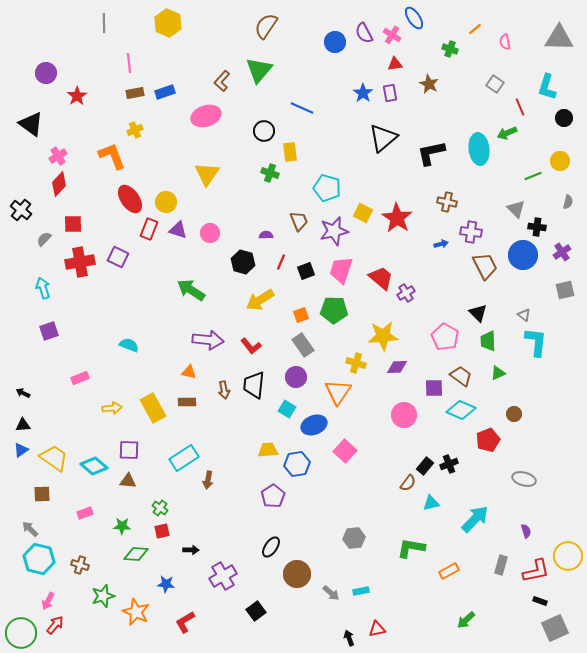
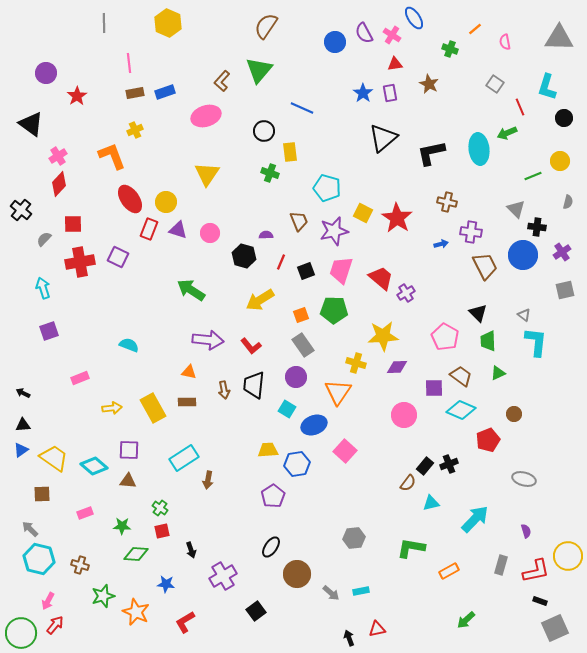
black hexagon at (243, 262): moved 1 px right, 6 px up
black arrow at (191, 550): rotated 70 degrees clockwise
